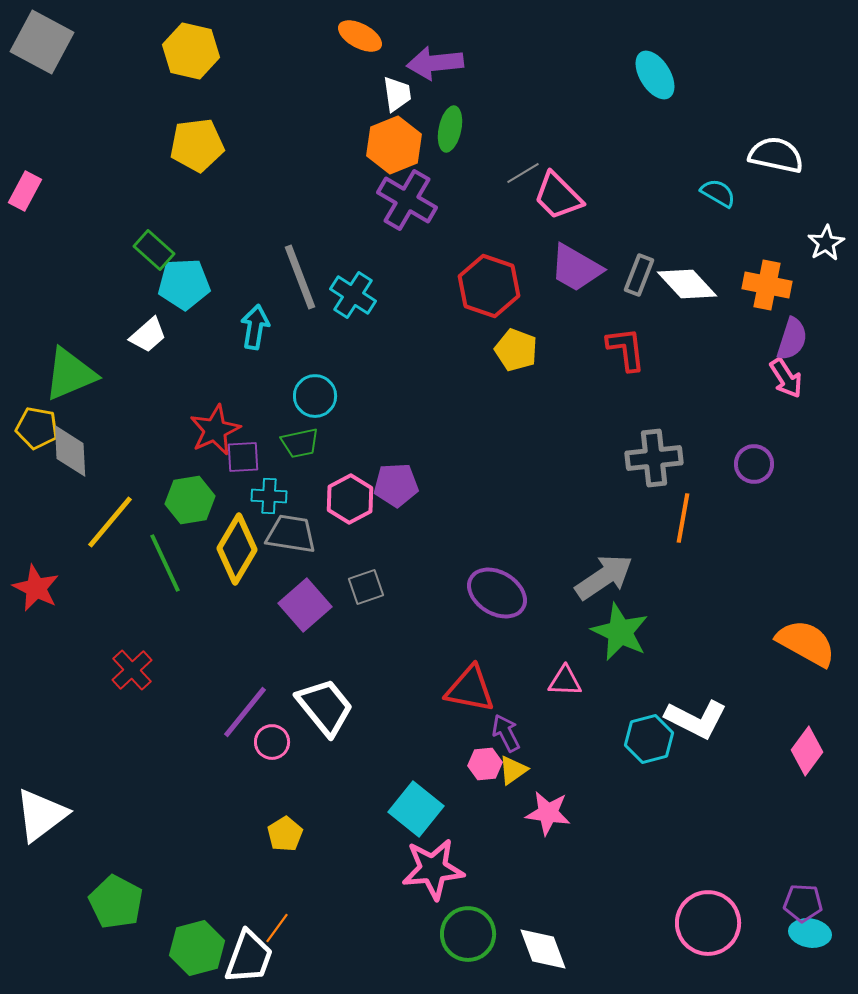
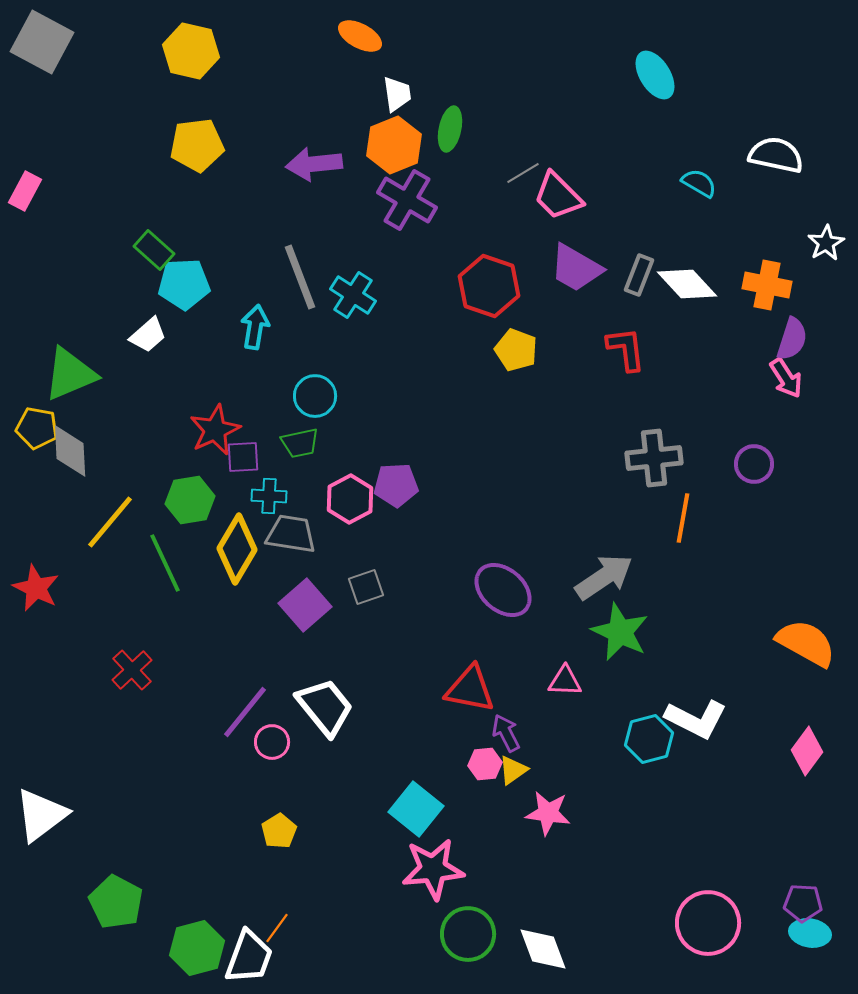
purple arrow at (435, 63): moved 121 px left, 101 px down
cyan semicircle at (718, 193): moved 19 px left, 10 px up
purple ellipse at (497, 593): moved 6 px right, 3 px up; rotated 10 degrees clockwise
yellow pentagon at (285, 834): moved 6 px left, 3 px up
